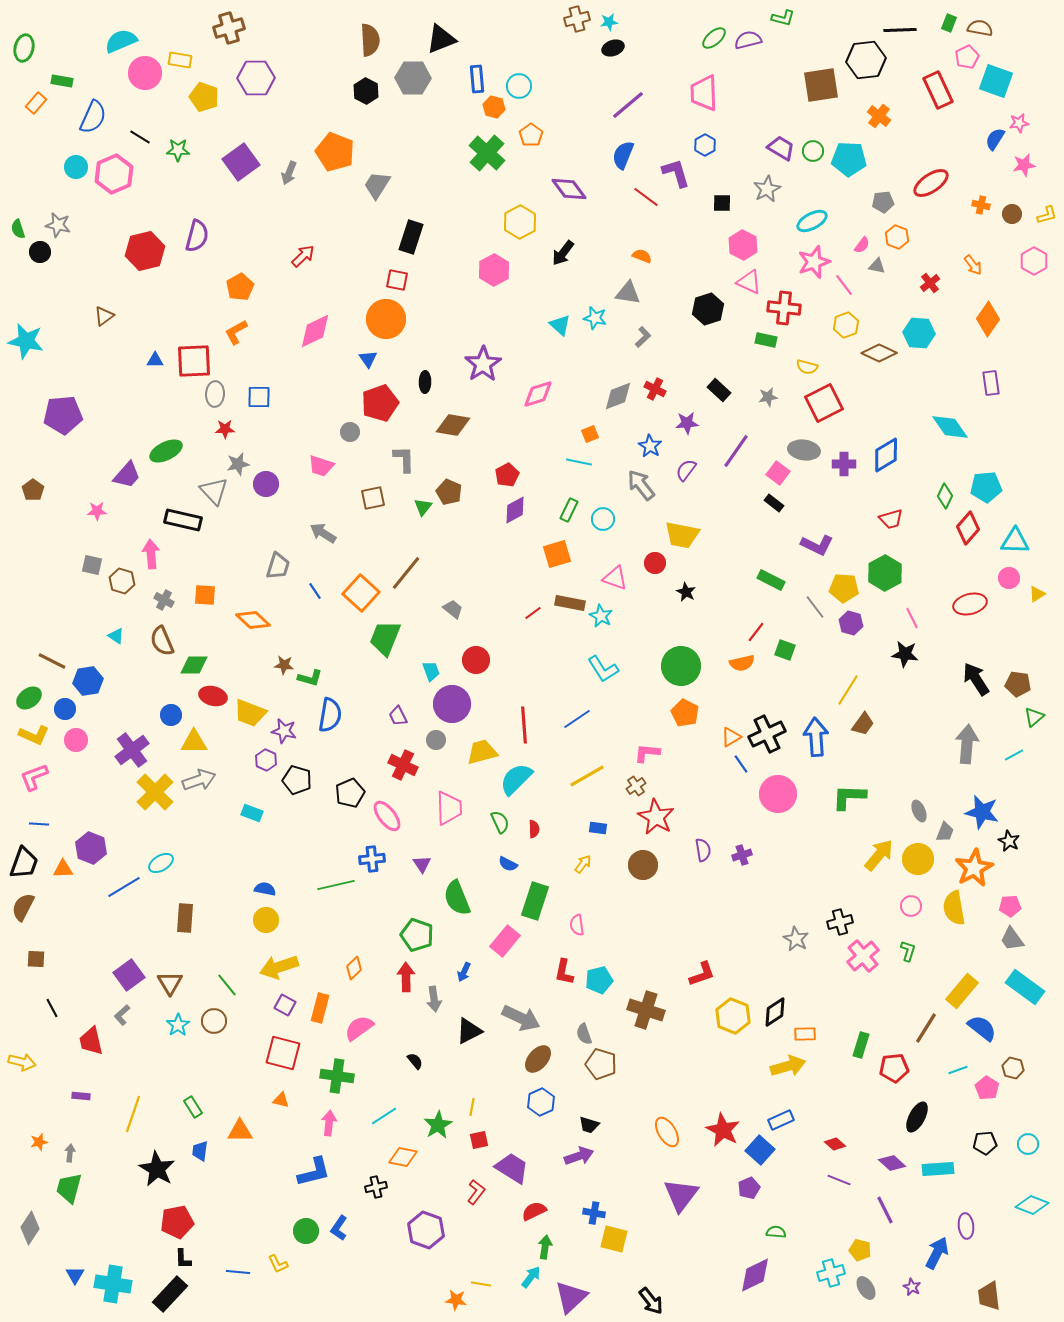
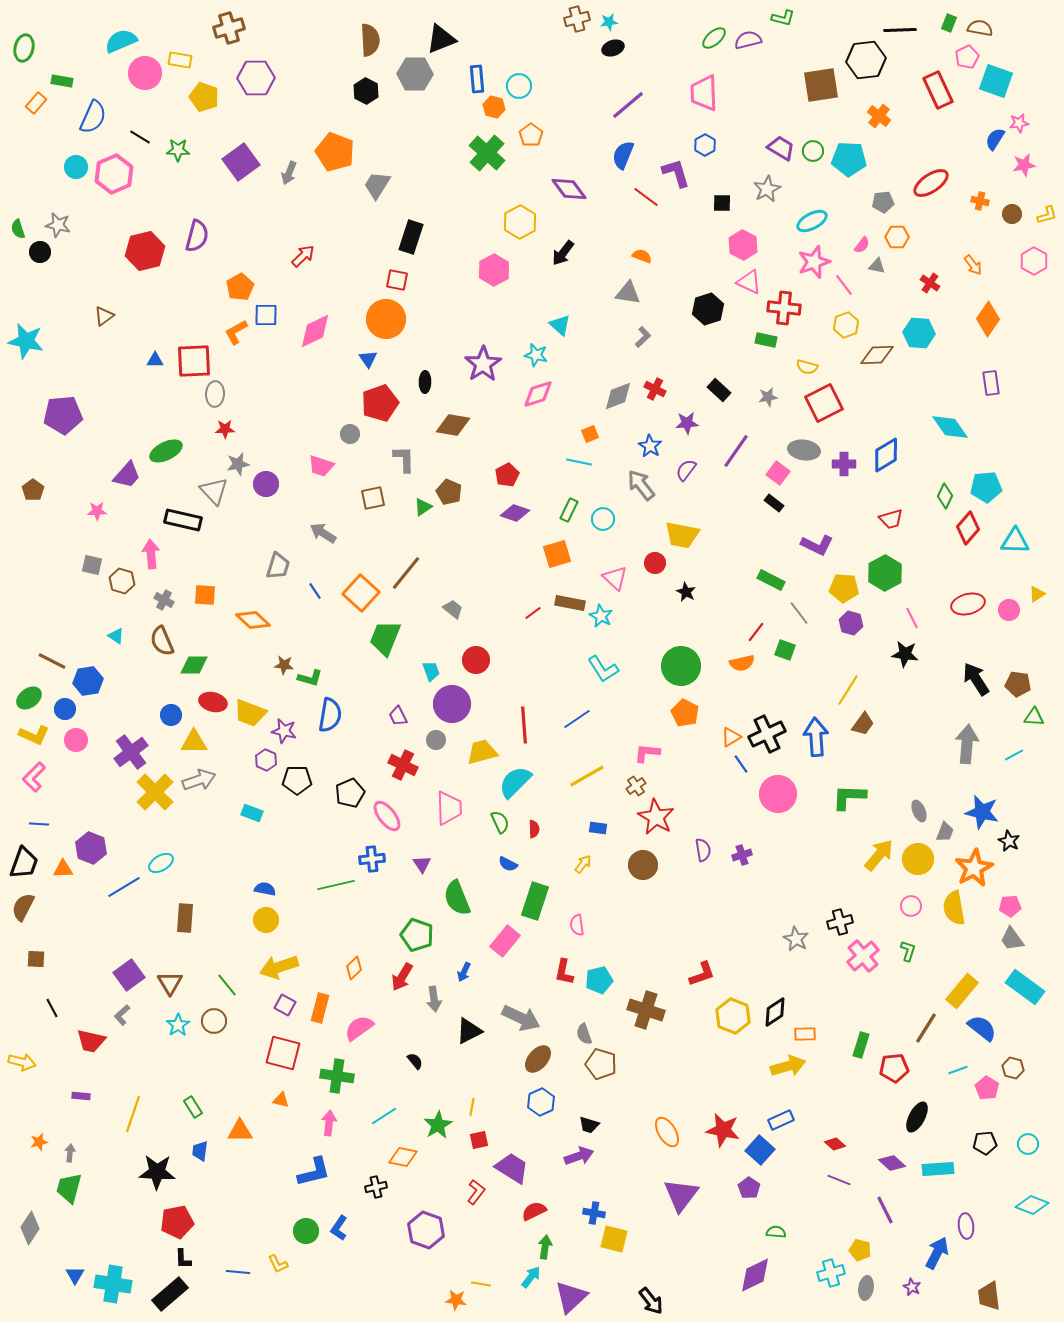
gray hexagon at (413, 78): moved 2 px right, 4 px up
orange cross at (981, 205): moved 1 px left, 4 px up
orange hexagon at (897, 237): rotated 20 degrees counterclockwise
red cross at (930, 283): rotated 18 degrees counterclockwise
cyan star at (595, 318): moved 59 px left, 37 px down
brown diamond at (879, 353): moved 2 px left, 2 px down; rotated 28 degrees counterclockwise
blue square at (259, 397): moved 7 px right, 82 px up
gray circle at (350, 432): moved 2 px down
green triangle at (423, 507): rotated 18 degrees clockwise
purple diamond at (515, 510): moved 3 px down; rotated 48 degrees clockwise
pink triangle at (615, 578): rotated 24 degrees clockwise
pink circle at (1009, 578): moved 32 px down
red ellipse at (970, 604): moved 2 px left
gray line at (815, 607): moved 16 px left, 6 px down
red ellipse at (213, 696): moved 6 px down
green triangle at (1034, 717): rotated 45 degrees clockwise
purple cross at (132, 750): moved 1 px left, 2 px down
pink L-shape at (34, 777): rotated 24 degrees counterclockwise
cyan semicircle at (516, 779): moved 1 px left, 3 px down
black pentagon at (297, 780): rotated 16 degrees counterclockwise
red arrow at (406, 977): moved 4 px left; rotated 148 degrees counterclockwise
red trapezoid at (91, 1041): rotated 64 degrees counterclockwise
red star at (723, 1130): rotated 16 degrees counterclockwise
black star at (157, 1169): moved 3 px down; rotated 27 degrees counterclockwise
purple pentagon at (749, 1188): rotated 15 degrees counterclockwise
gray ellipse at (866, 1288): rotated 40 degrees clockwise
black rectangle at (170, 1294): rotated 6 degrees clockwise
